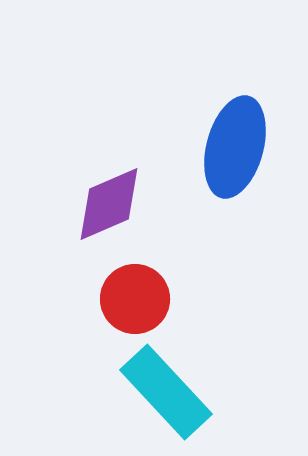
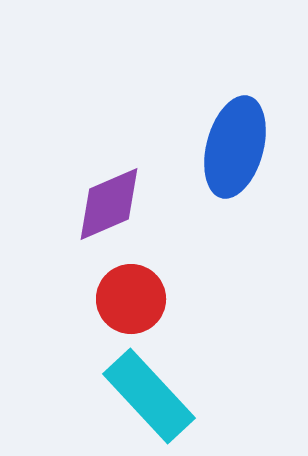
red circle: moved 4 px left
cyan rectangle: moved 17 px left, 4 px down
